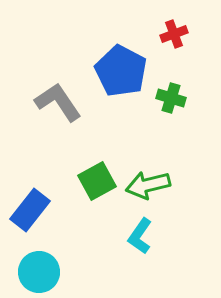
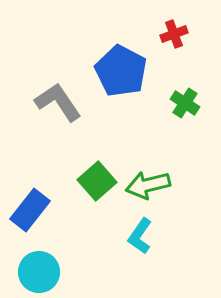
green cross: moved 14 px right, 5 px down; rotated 16 degrees clockwise
green square: rotated 12 degrees counterclockwise
